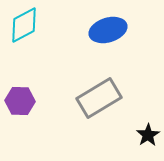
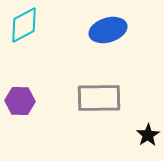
gray rectangle: rotated 30 degrees clockwise
